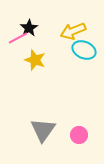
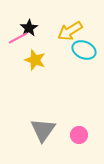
yellow arrow: moved 3 px left; rotated 10 degrees counterclockwise
